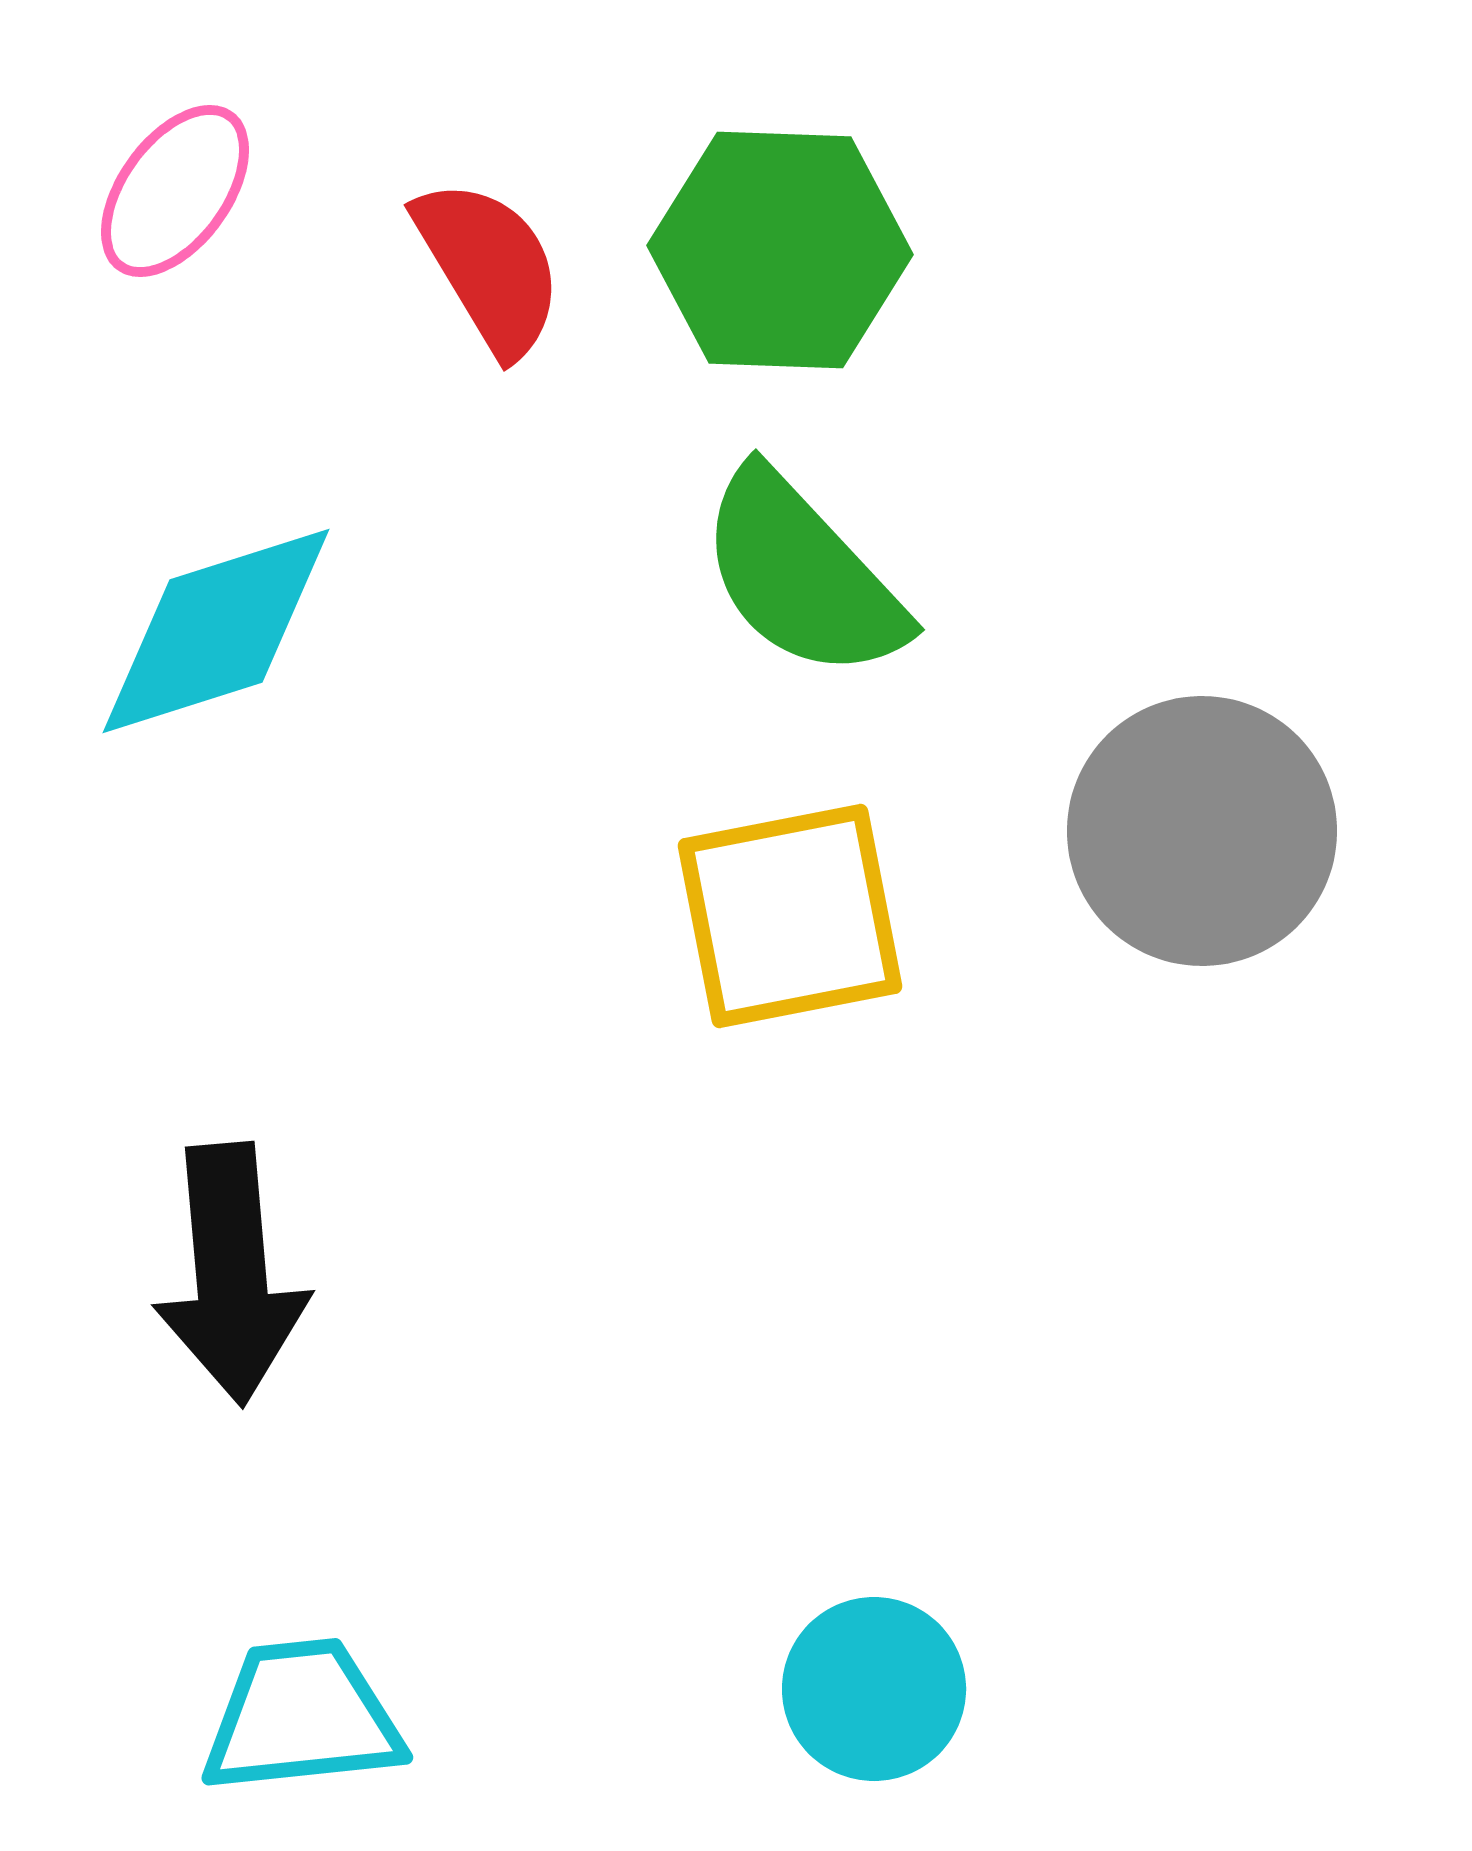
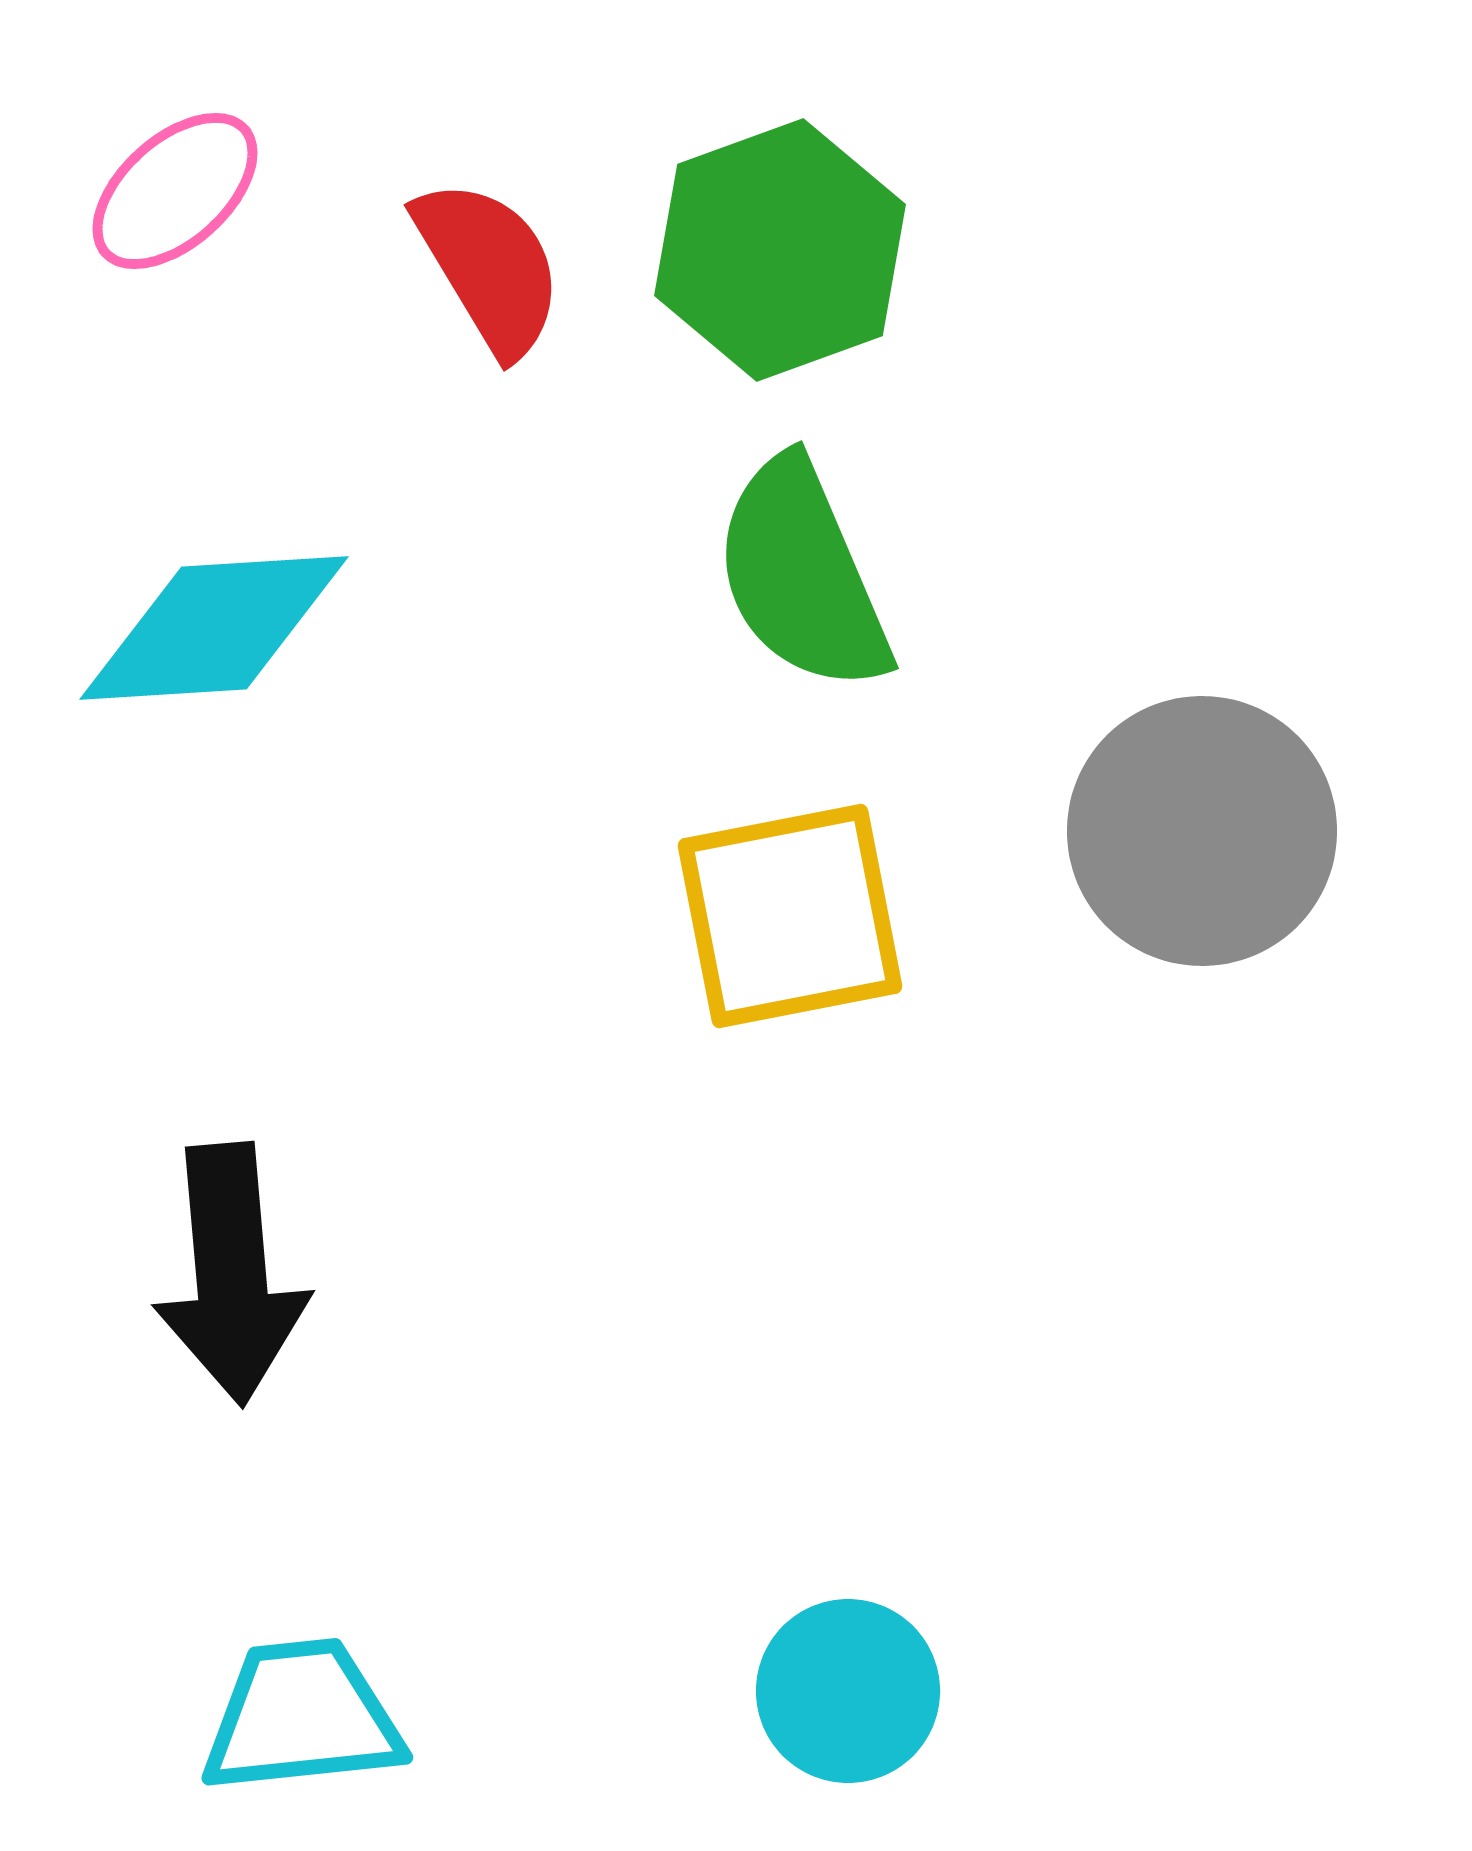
pink ellipse: rotated 12 degrees clockwise
green hexagon: rotated 22 degrees counterclockwise
green semicircle: rotated 20 degrees clockwise
cyan diamond: moved 2 px left, 3 px up; rotated 14 degrees clockwise
cyan circle: moved 26 px left, 2 px down
